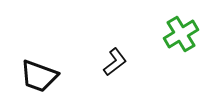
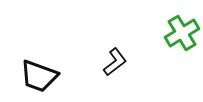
green cross: moved 1 px right, 1 px up
